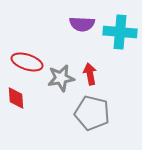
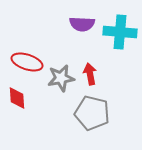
red diamond: moved 1 px right
